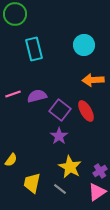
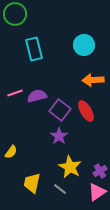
pink line: moved 2 px right, 1 px up
yellow semicircle: moved 8 px up
